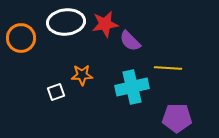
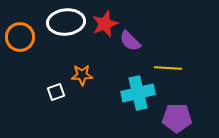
red star: rotated 12 degrees counterclockwise
orange circle: moved 1 px left, 1 px up
cyan cross: moved 6 px right, 6 px down
